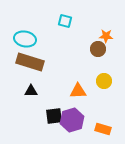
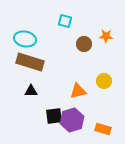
brown circle: moved 14 px left, 5 px up
orange triangle: rotated 12 degrees counterclockwise
